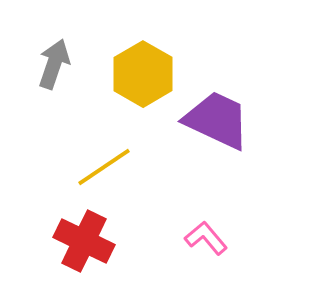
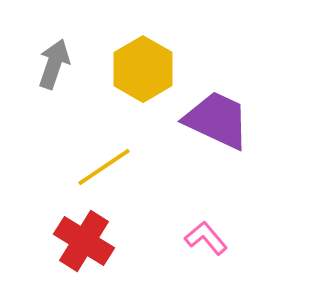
yellow hexagon: moved 5 px up
red cross: rotated 6 degrees clockwise
